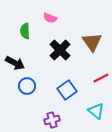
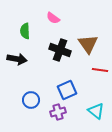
pink semicircle: moved 3 px right; rotated 16 degrees clockwise
brown triangle: moved 4 px left, 2 px down
black cross: rotated 25 degrees counterclockwise
black arrow: moved 2 px right, 4 px up; rotated 18 degrees counterclockwise
red line: moved 1 px left, 8 px up; rotated 35 degrees clockwise
blue circle: moved 4 px right, 14 px down
blue square: rotated 12 degrees clockwise
purple cross: moved 6 px right, 8 px up
